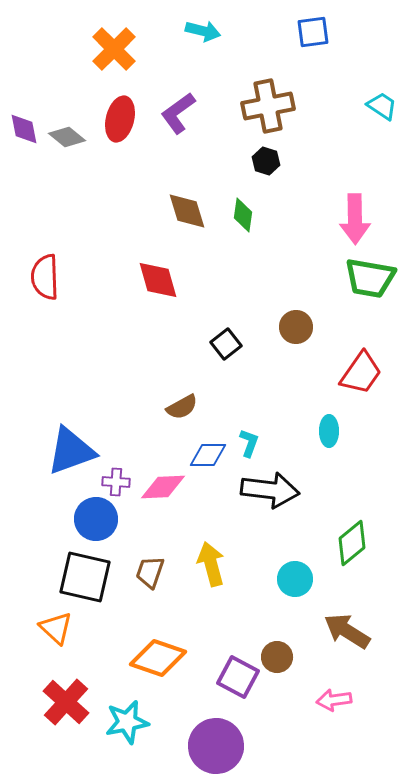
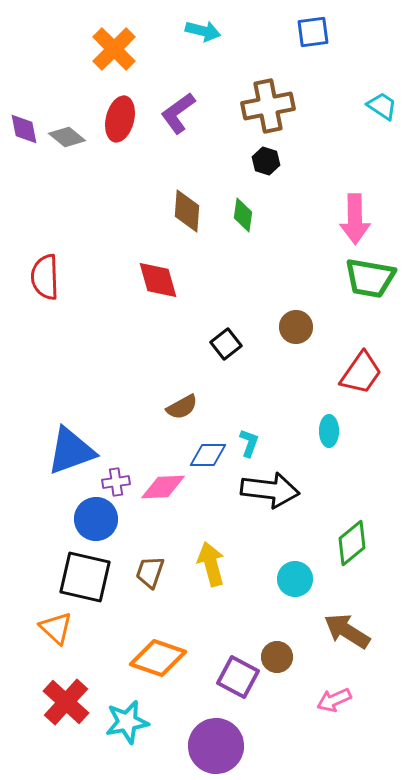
brown diamond at (187, 211): rotated 21 degrees clockwise
purple cross at (116, 482): rotated 12 degrees counterclockwise
pink arrow at (334, 700): rotated 16 degrees counterclockwise
